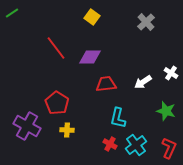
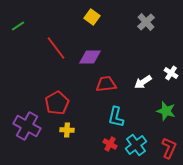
green line: moved 6 px right, 13 px down
red pentagon: rotated 10 degrees clockwise
cyan L-shape: moved 2 px left, 1 px up
